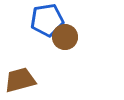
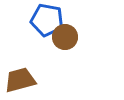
blue pentagon: rotated 20 degrees clockwise
